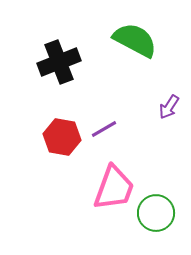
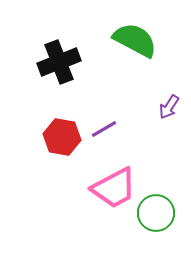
pink trapezoid: rotated 42 degrees clockwise
